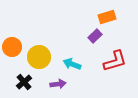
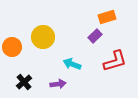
yellow circle: moved 4 px right, 20 px up
